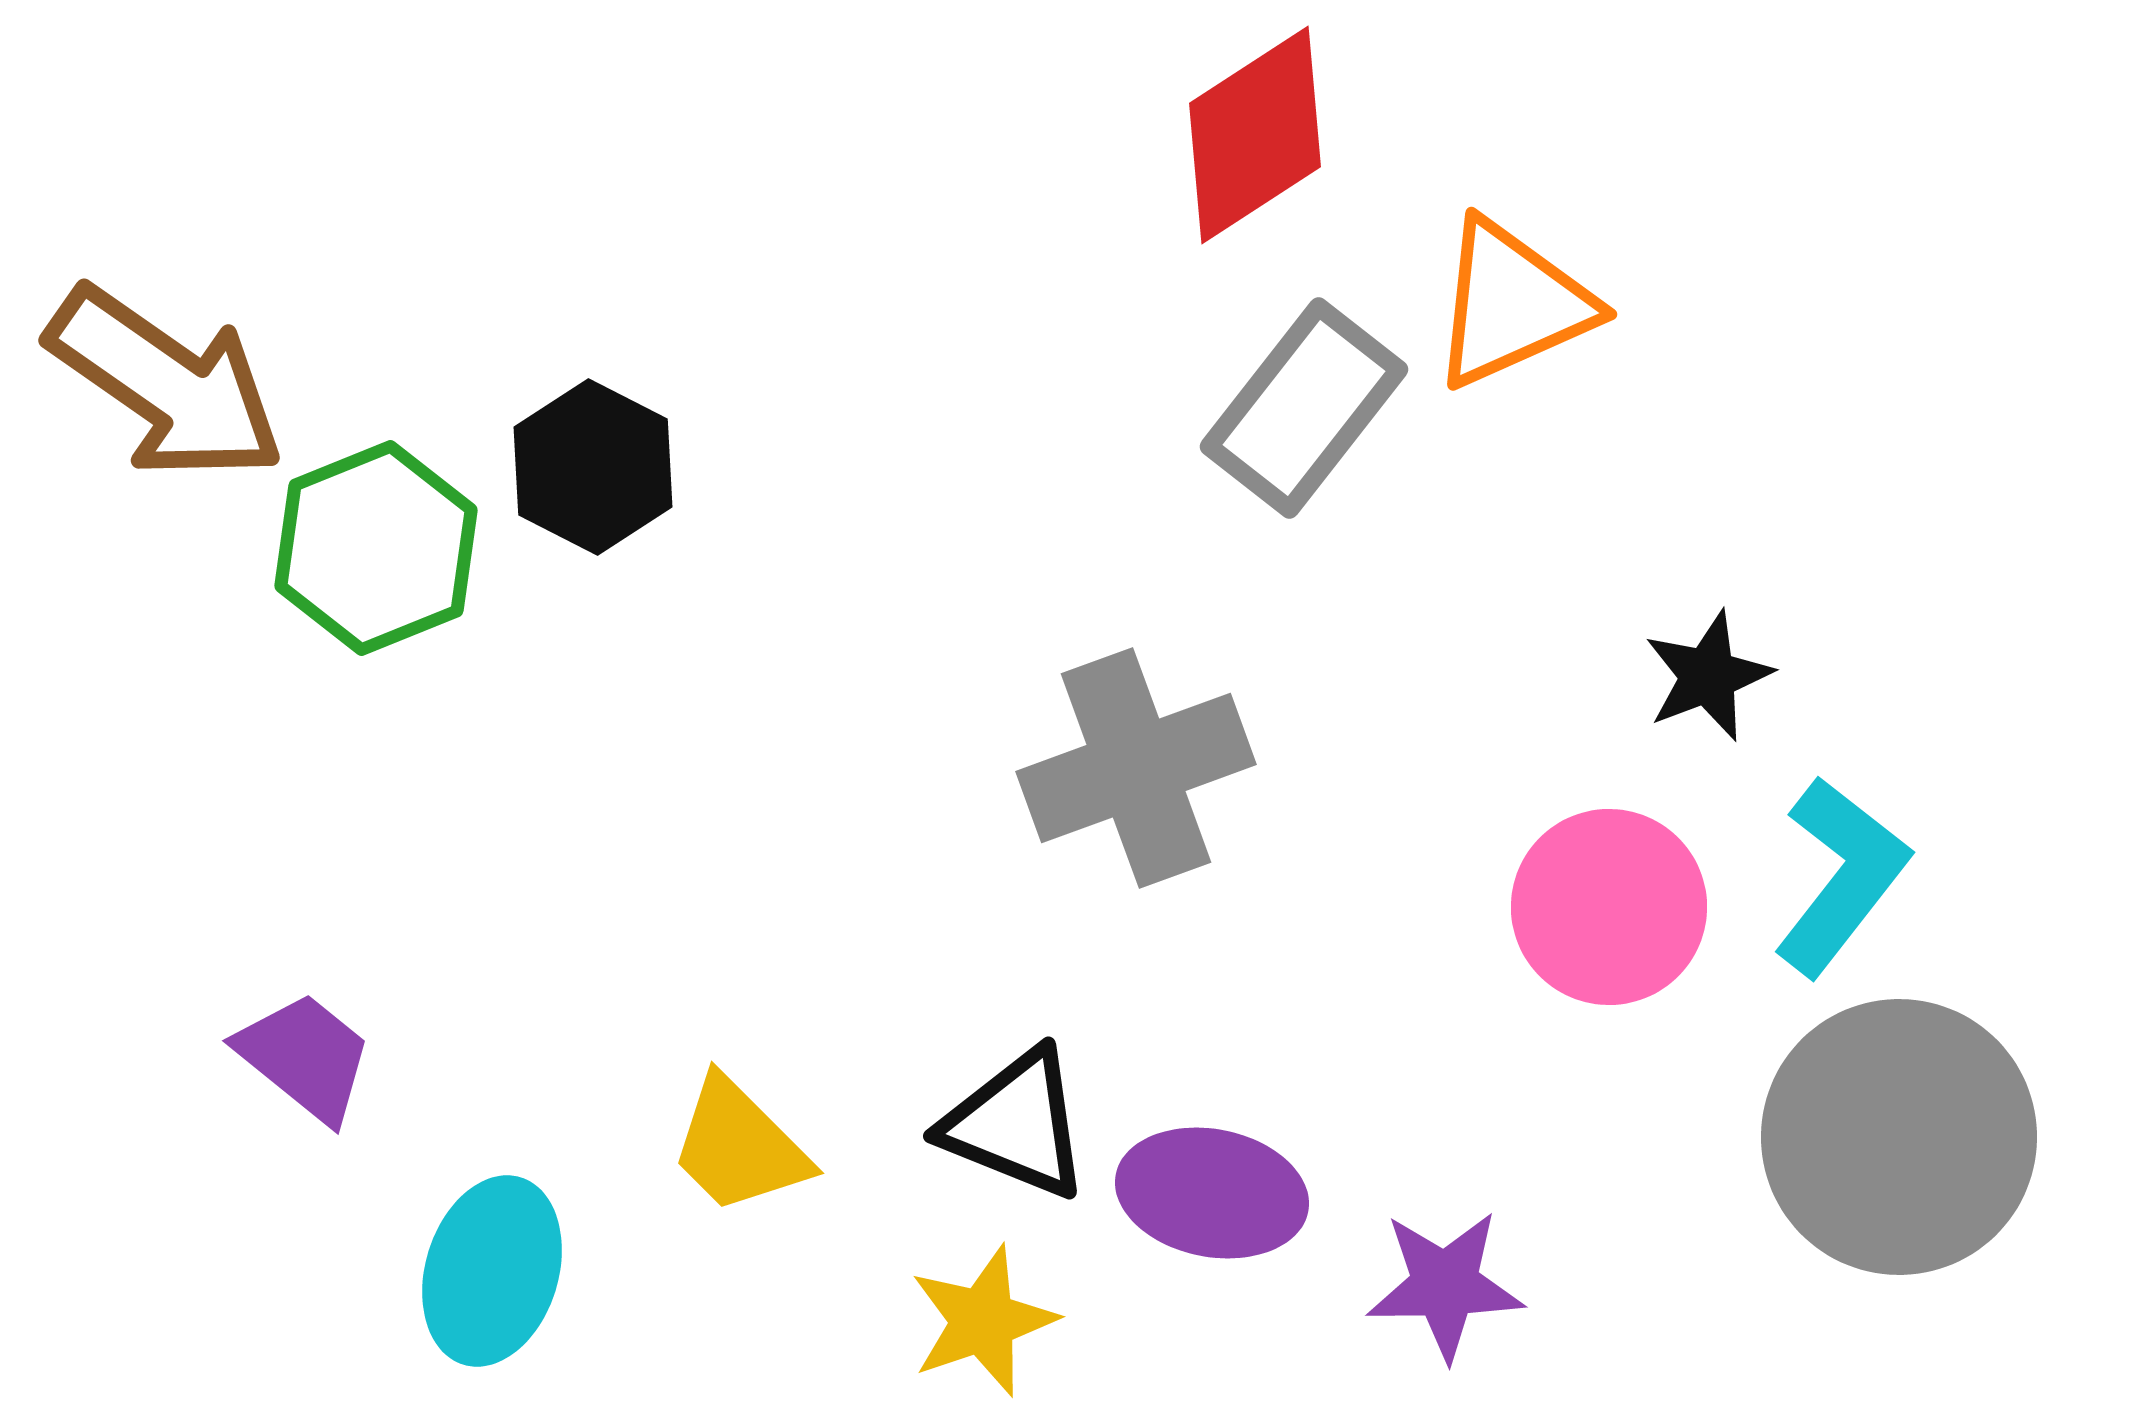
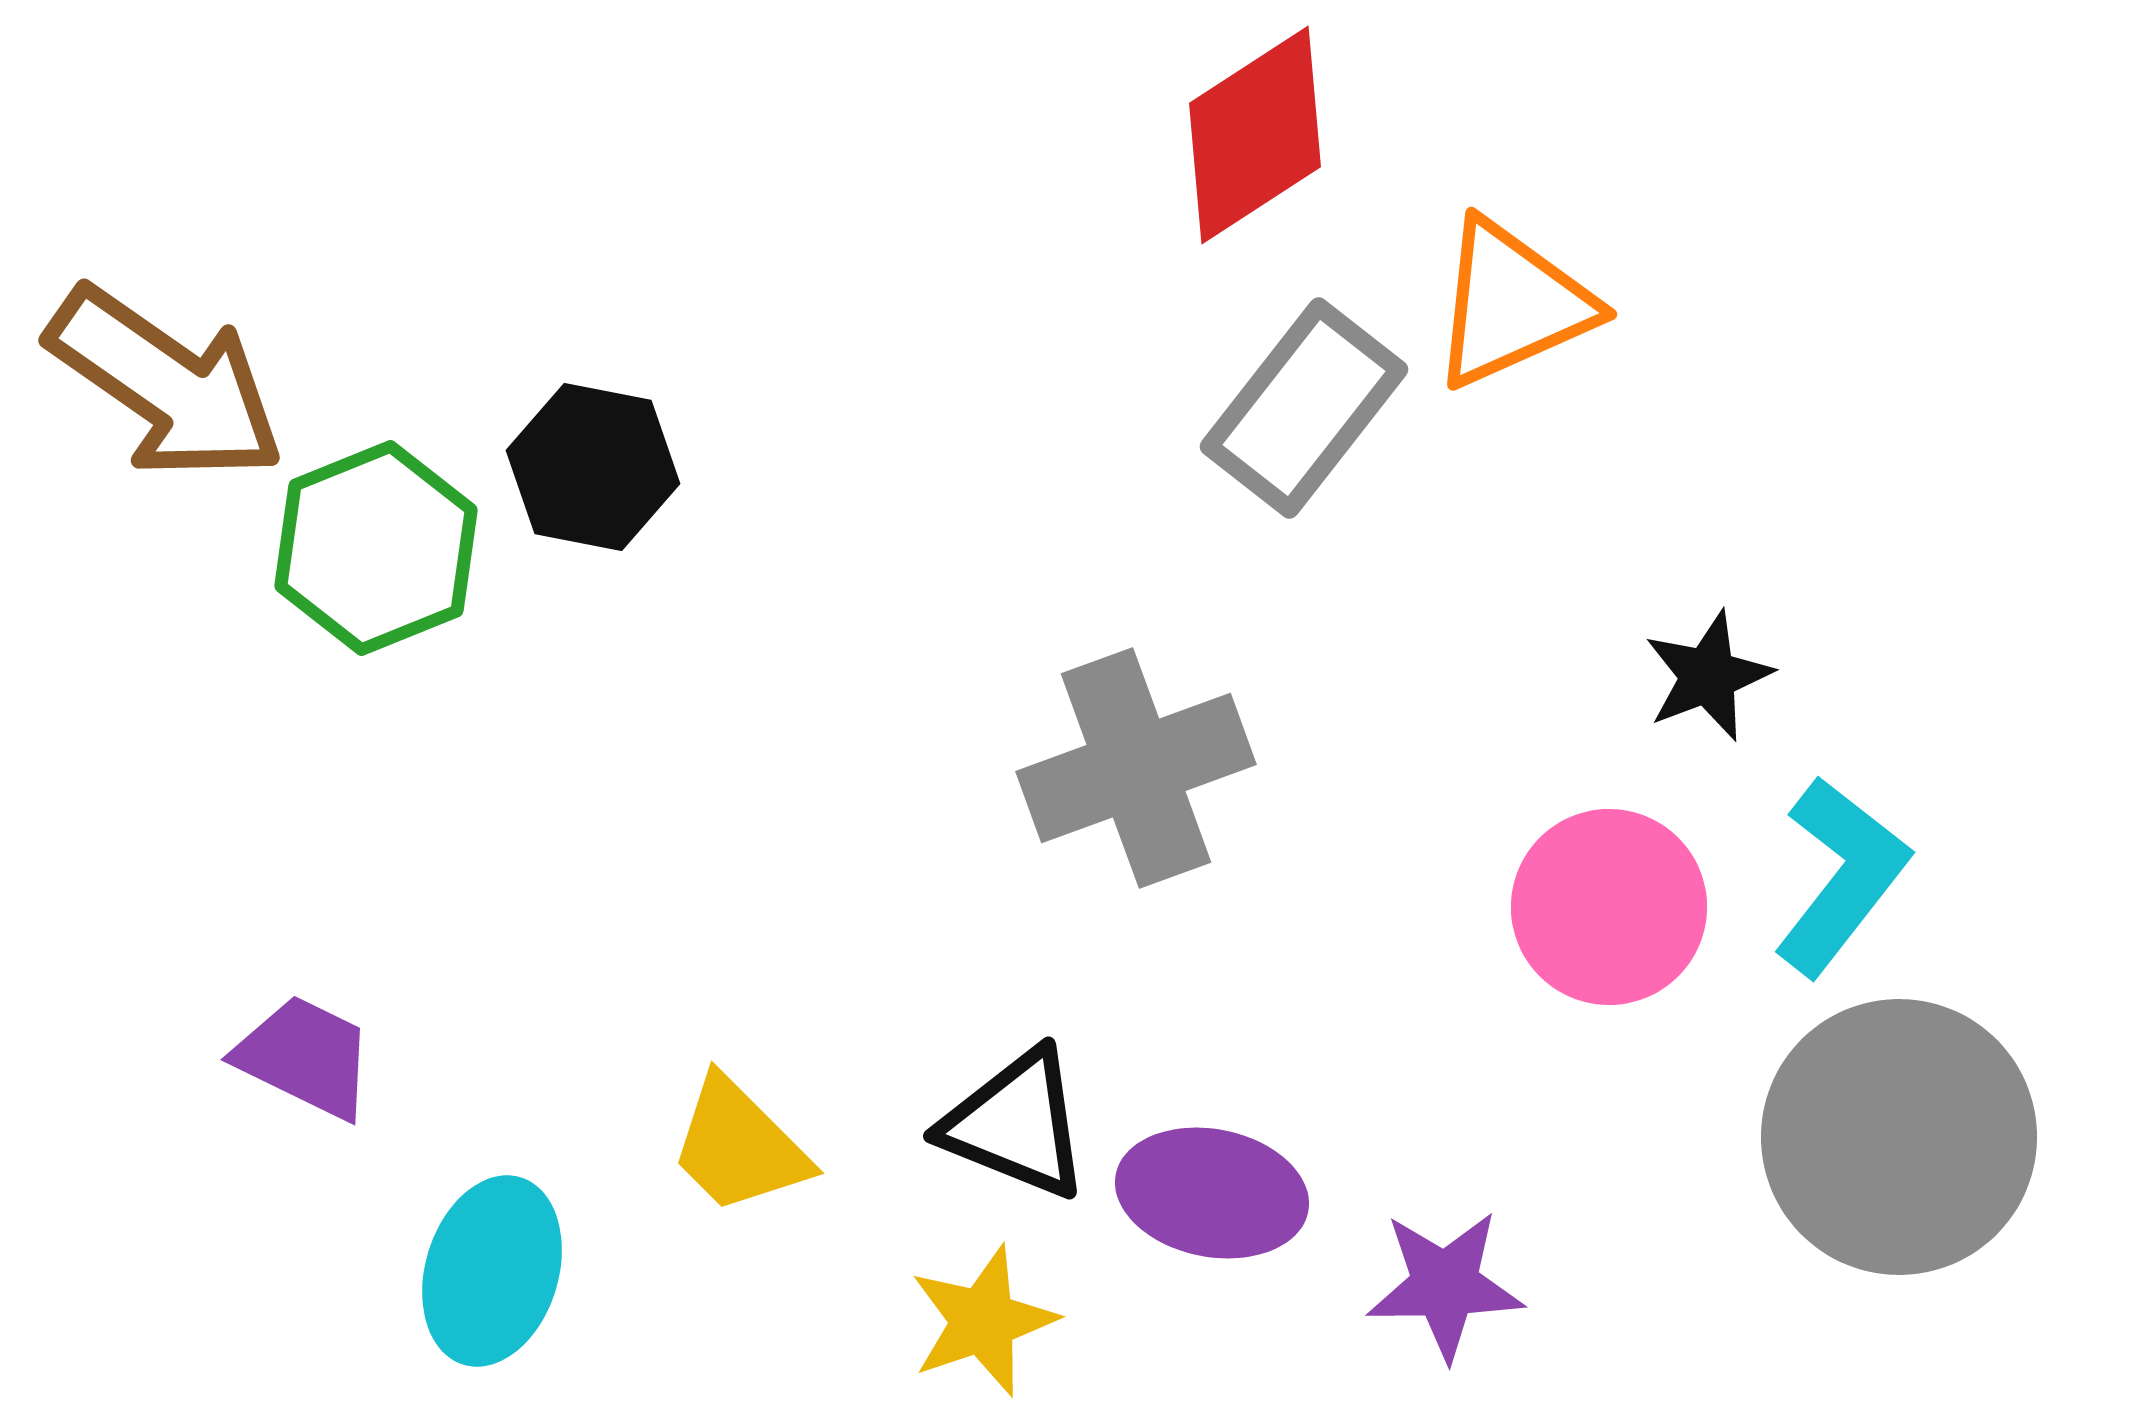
black hexagon: rotated 16 degrees counterclockwise
purple trapezoid: rotated 13 degrees counterclockwise
